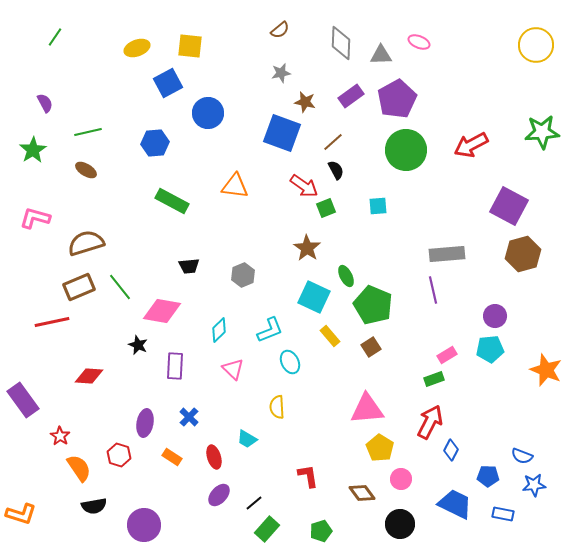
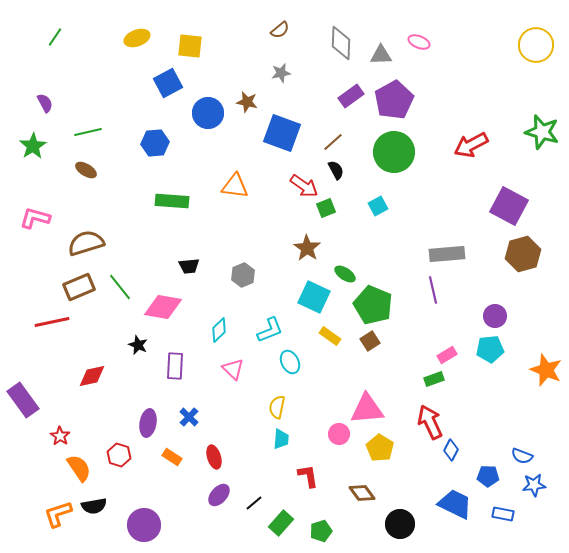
yellow ellipse at (137, 48): moved 10 px up
purple pentagon at (397, 99): moved 3 px left, 1 px down
brown star at (305, 102): moved 58 px left
green star at (542, 132): rotated 20 degrees clockwise
green star at (33, 150): moved 4 px up
green circle at (406, 150): moved 12 px left, 2 px down
green rectangle at (172, 201): rotated 24 degrees counterclockwise
cyan square at (378, 206): rotated 24 degrees counterclockwise
green ellipse at (346, 276): moved 1 px left, 2 px up; rotated 30 degrees counterclockwise
pink diamond at (162, 311): moved 1 px right, 4 px up
yellow rectangle at (330, 336): rotated 15 degrees counterclockwise
brown square at (371, 347): moved 1 px left, 6 px up
red diamond at (89, 376): moved 3 px right; rotated 16 degrees counterclockwise
yellow semicircle at (277, 407): rotated 15 degrees clockwise
red arrow at (430, 422): rotated 52 degrees counterclockwise
purple ellipse at (145, 423): moved 3 px right
cyan trapezoid at (247, 439): moved 34 px right; rotated 115 degrees counterclockwise
pink circle at (401, 479): moved 62 px left, 45 px up
orange L-shape at (21, 514): moved 37 px right; rotated 144 degrees clockwise
green rectangle at (267, 529): moved 14 px right, 6 px up
